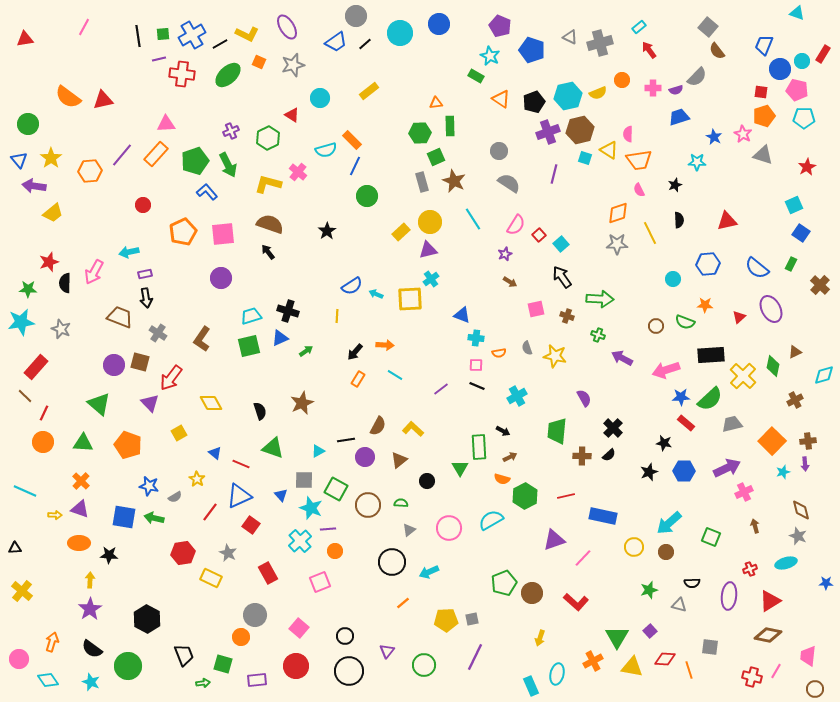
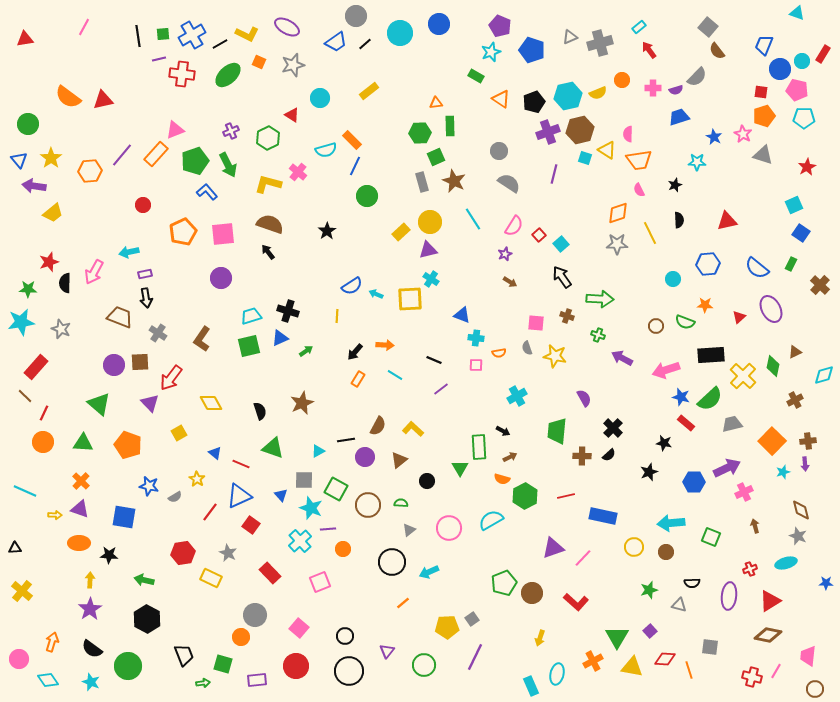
purple ellipse at (287, 27): rotated 30 degrees counterclockwise
gray triangle at (570, 37): rotated 49 degrees counterclockwise
cyan star at (490, 56): moved 1 px right, 4 px up; rotated 24 degrees clockwise
pink triangle at (166, 124): moved 9 px right, 6 px down; rotated 18 degrees counterclockwise
yellow triangle at (609, 150): moved 2 px left
pink semicircle at (516, 225): moved 2 px left, 1 px down
cyan cross at (431, 279): rotated 21 degrees counterclockwise
pink square at (536, 309): moved 14 px down; rotated 18 degrees clockwise
brown square at (140, 362): rotated 18 degrees counterclockwise
black line at (477, 386): moved 43 px left, 26 px up
blue star at (681, 397): rotated 18 degrees clockwise
blue hexagon at (684, 471): moved 10 px right, 11 px down
green arrow at (154, 518): moved 10 px left, 62 px down
cyan arrow at (669, 523): moved 2 px right; rotated 36 degrees clockwise
purple triangle at (554, 540): moved 1 px left, 8 px down
orange circle at (335, 551): moved 8 px right, 2 px up
red rectangle at (268, 573): moved 2 px right; rotated 15 degrees counterclockwise
gray square at (472, 619): rotated 24 degrees counterclockwise
yellow pentagon at (446, 620): moved 1 px right, 7 px down
